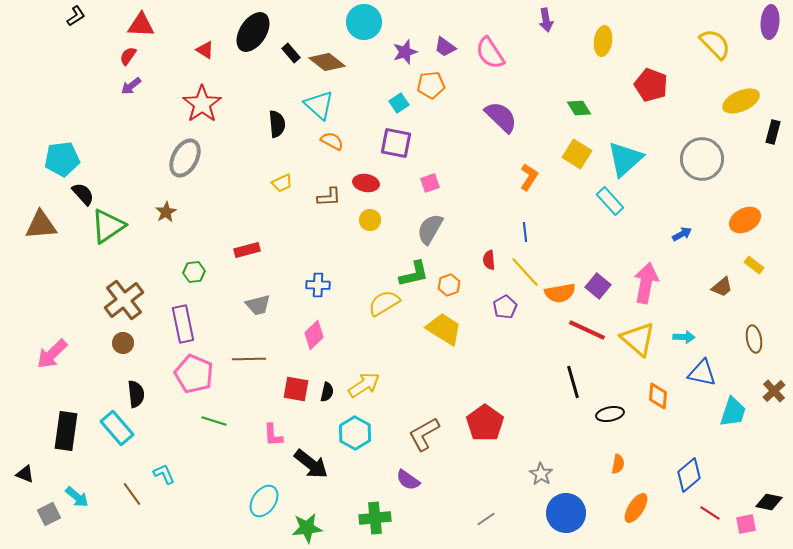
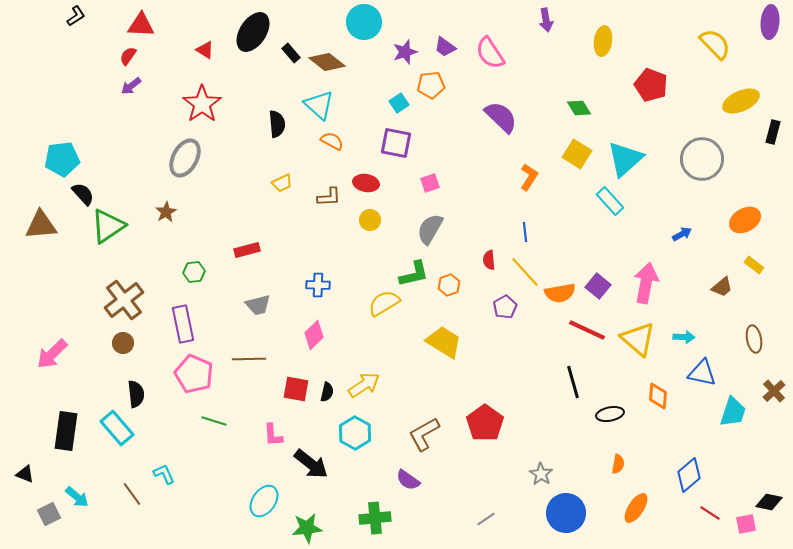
yellow trapezoid at (444, 329): moved 13 px down
